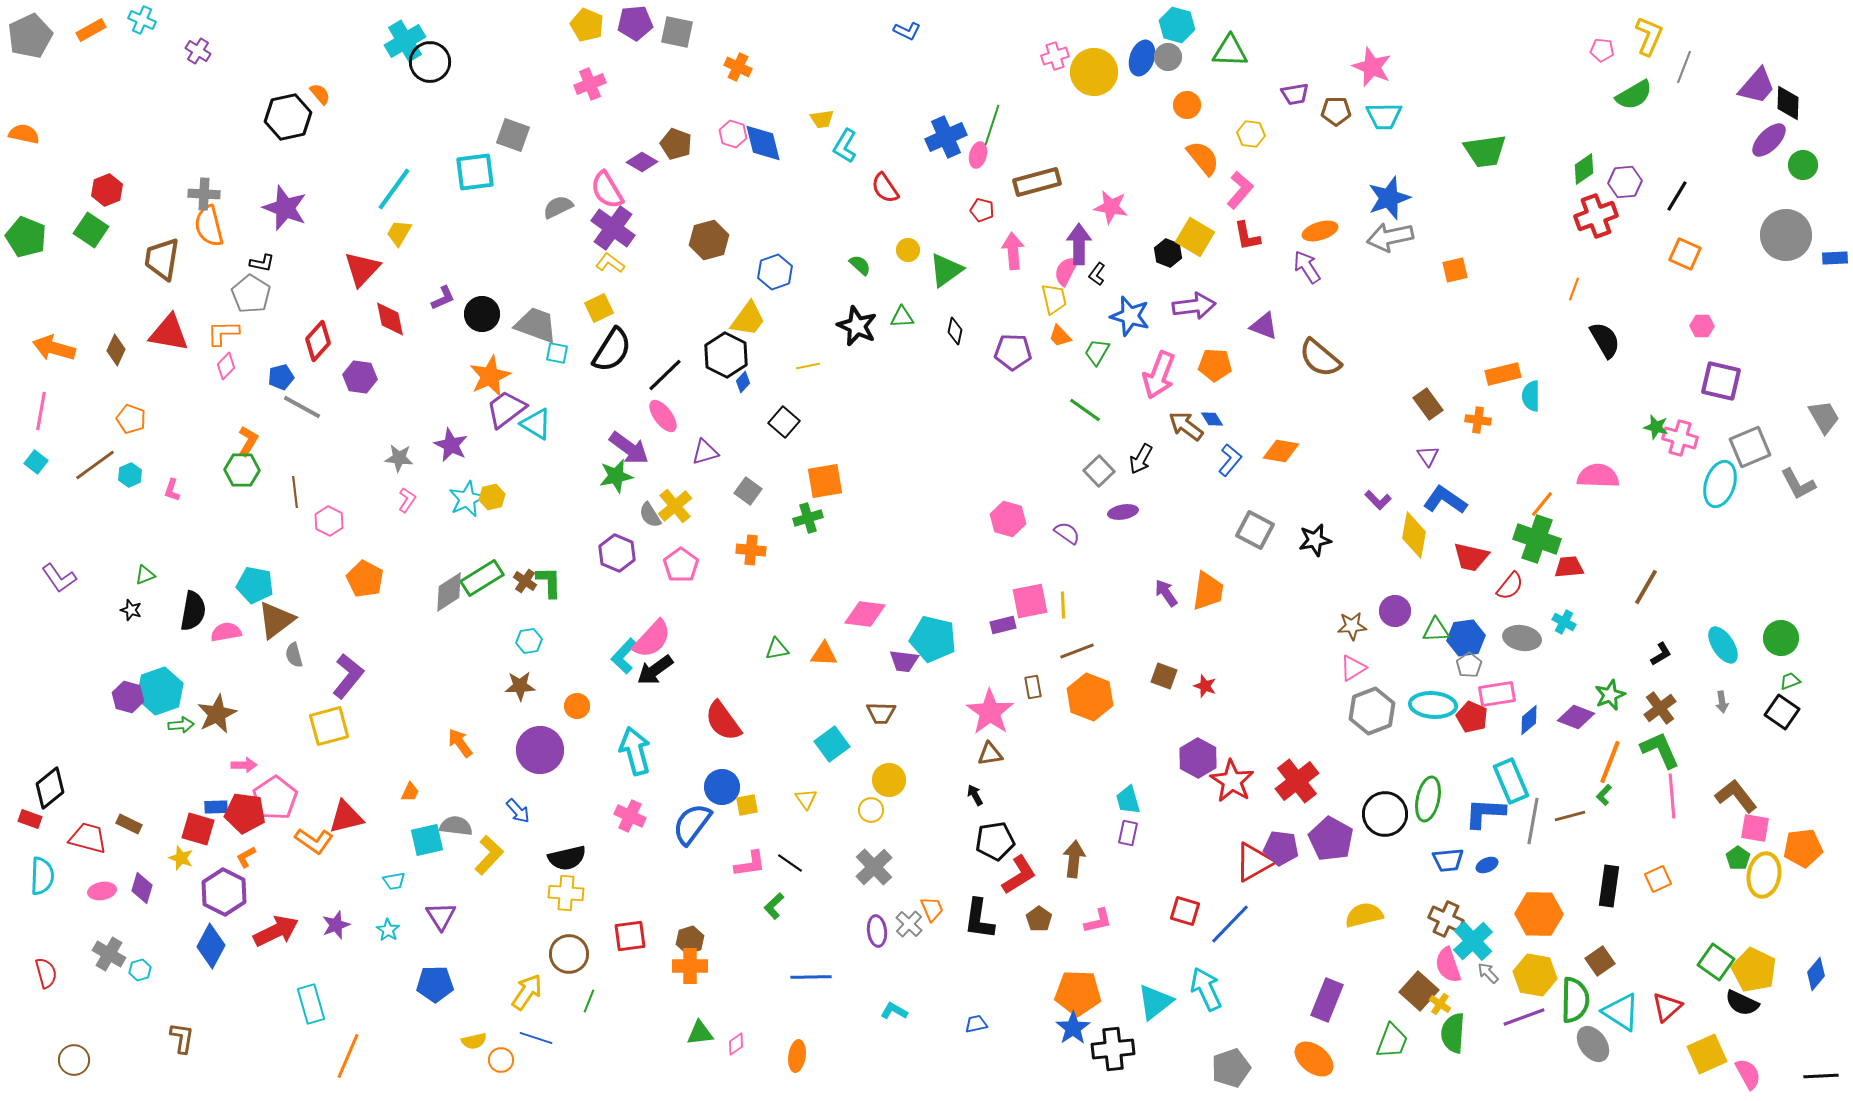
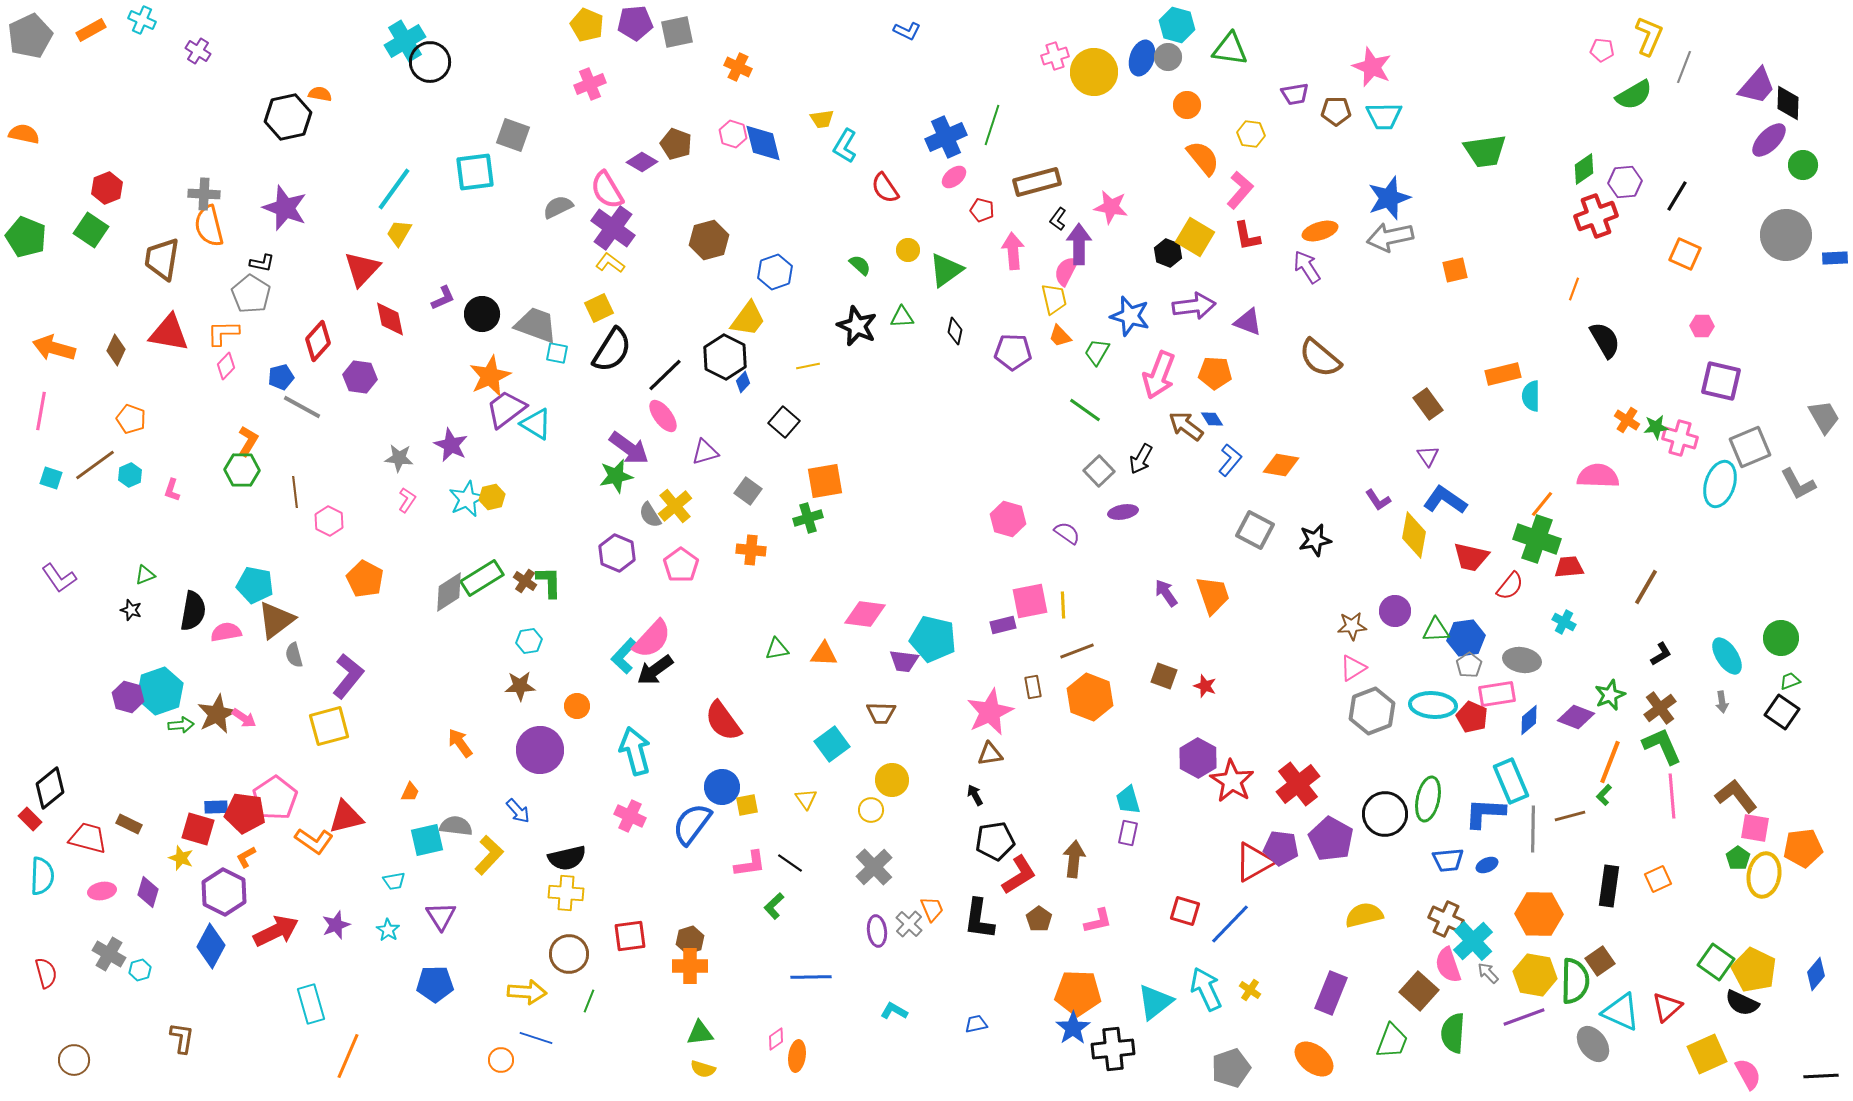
gray square at (677, 32): rotated 24 degrees counterclockwise
green triangle at (1230, 51): moved 2 px up; rotated 6 degrees clockwise
orange semicircle at (320, 94): rotated 40 degrees counterclockwise
pink ellipse at (978, 155): moved 24 px left, 22 px down; rotated 35 degrees clockwise
red hexagon at (107, 190): moved 2 px up
black L-shape at (1097, 274): moved 39 px left, 55 px up
purple triangle at (1264, 326): moved 16 px left, 4 px up
black hexagon at (726, 355): moved 1 px left, 2 px down
orange pentagon at (1215, 365): moved 8 px down
orange cross at (1478, 420): moved 149 px right; rotated 25 degrees clockwise
green star at (1656, 427): rotated 20 degrees counterclockwise
orange diamond at (1281, 451): moved 14 px down
cyan square at (36, 462): moved 15 px right, 16 px down; rotated 20 degrees counterclockwise
purple L-shape at (1378, 500): rotated 12 degrees clockwise
orange trapezoid at (1208, 591): moved 5 px right, 4 px down; rotated 27 degrees counterclockwise
gray ellipse at (1522, 638): moved 22 px down
cyan ellipse at (1723, 645): moved 4 px right, 11 px down
pink star at (990, 712): rotated 12 degrees clockwise
green L-shape at (1660, 750): moved 2 px right, 4 px up
pink arrow at (244, 765): moved 47 px up; rotated 35 degrees clockwise
yellow circle at (889, 780): moved 3 px right
red cross at (1297, 781): moved 1 px right, 3 px down
red rectangle at (30, 819): rotated 25 degrees clockwise
gray line at (1533, 821): moved 8 px down; rotated 9 degrees counterclockwise
purple diamond at (142, 888): moved 6 px right, 4 px down
yellow arrow at (527, 992): rotated 60 degrees clockwise
purple rectangle at (1327, 1000): moved 4 px right, 7 px up
green semicircle at (1575, 1000): moved 19 px up
yellow cross at (1440, 1004): moved 190 px left, 14 px up
cyan triangle at (1621, 1012): rotated 9 degrees counterclockwise
yellow semicircle at (474, 1041): moved 229 px right, 28 px down; rotated 30 degrees clockwise
pink diamond at (736, 1044): moved 40 px right, 5 px up
